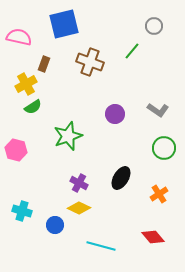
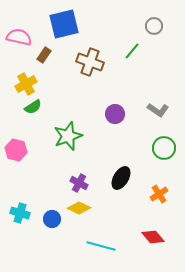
brown rectangle: moved 9 px up; rotated 14 degrees clockwise
cyan cross: moved 2 px left, 2 px down
blue circle: moved 3 px left, 6 px up
